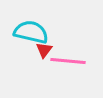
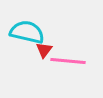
cyan semicircle: moved 4 px left
